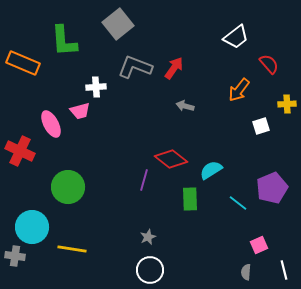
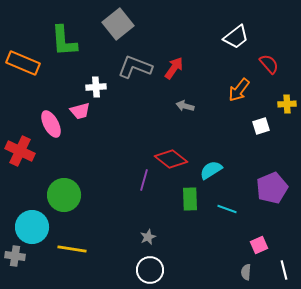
green circle: moved 4 px left, 8 px down
cyan line: moved 11 px left, 6 px down; rotated 18 degrees counterclockwise
